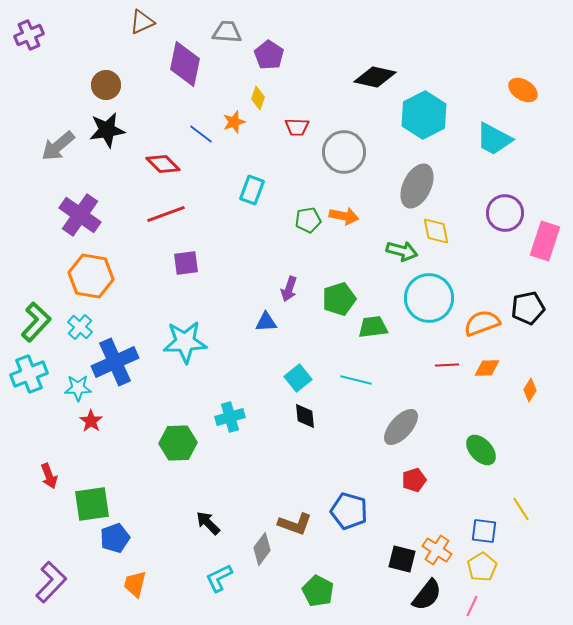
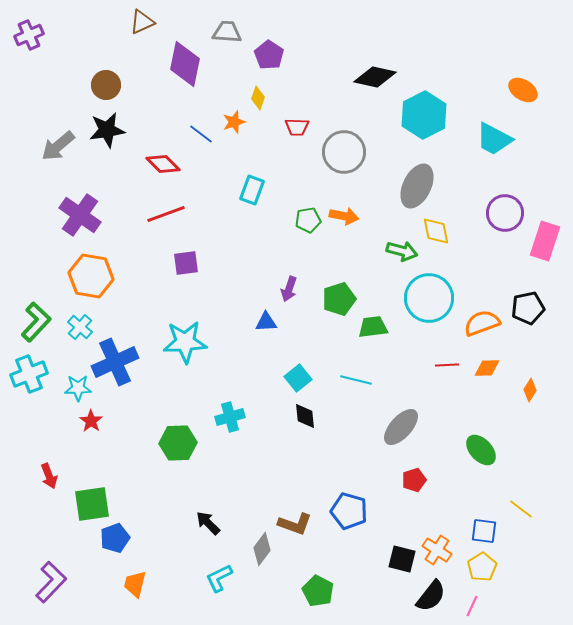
yellow line at (521, 509): rotated 20 degrees counterclockwise
black semicircle at (427, 595): moved 4 px right, 1 px down
